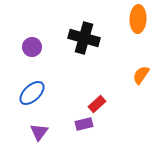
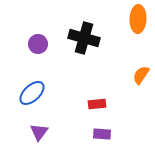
purple circle: moved 6 px right, 3 px up
red rectangle: rotated 36 degrees clockwise
purple rectangle: moved 18 px right, 10 px down; rotated 18 degrees clockwise
